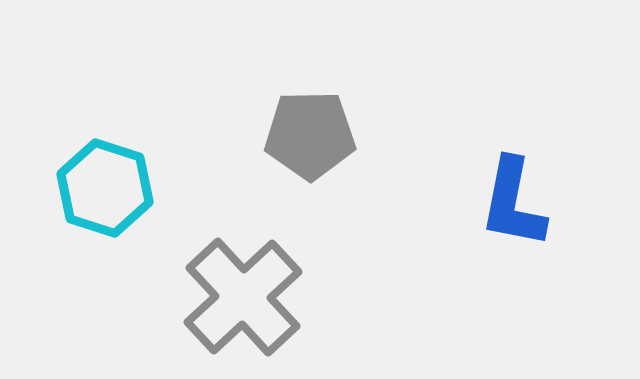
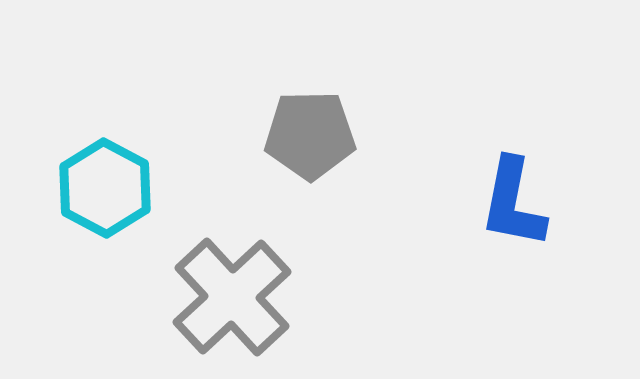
cyan hexagon: rotated 10 degrees clockwise
gray cross: moved 11 px left
